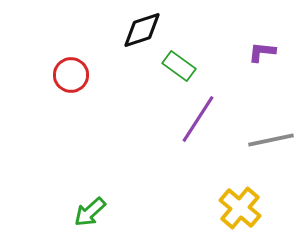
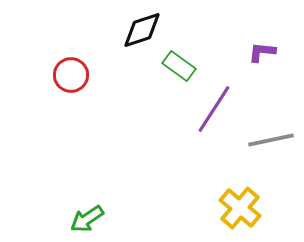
purple line: moved 16 px right, 10 px up
green arrow: moved 3 px left, 7 px down; rotated 8 degrees clockwise
